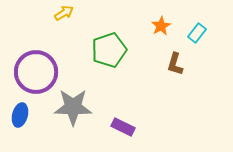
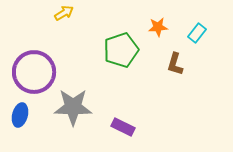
orange star: moved 3 px left, 1 px down; rotated 24 degrees clockwise
green pentagon: moved 12 px right
purple circle: moved 2 px left
